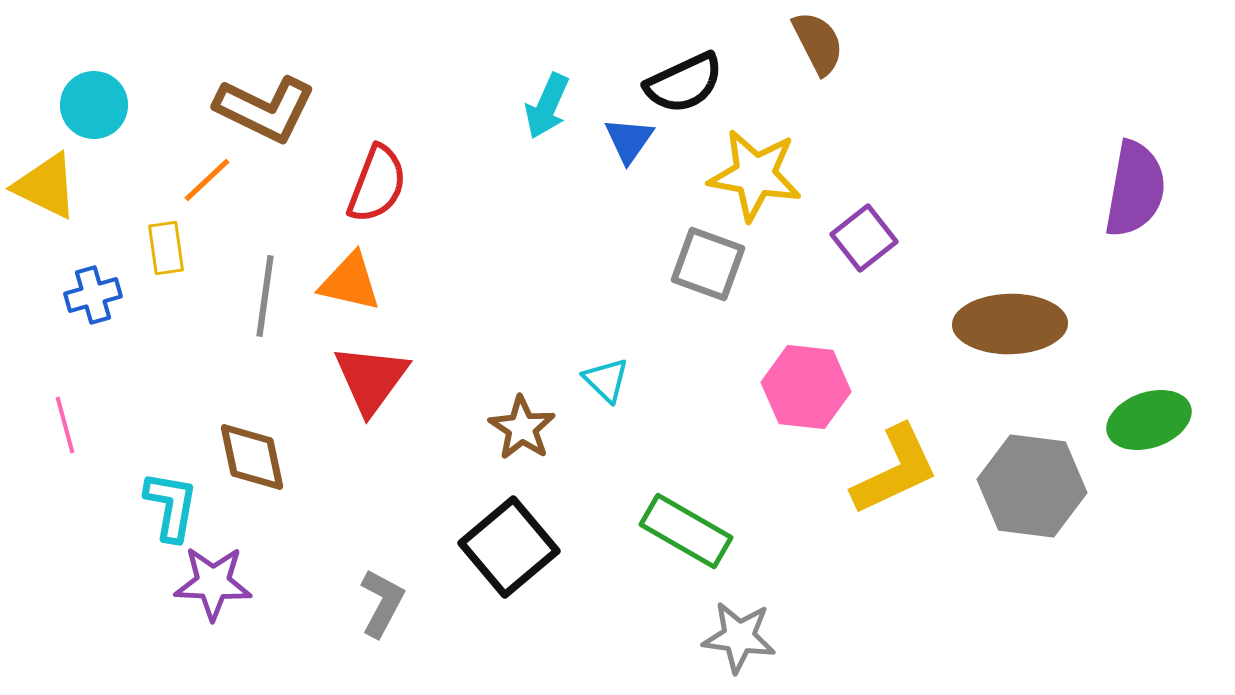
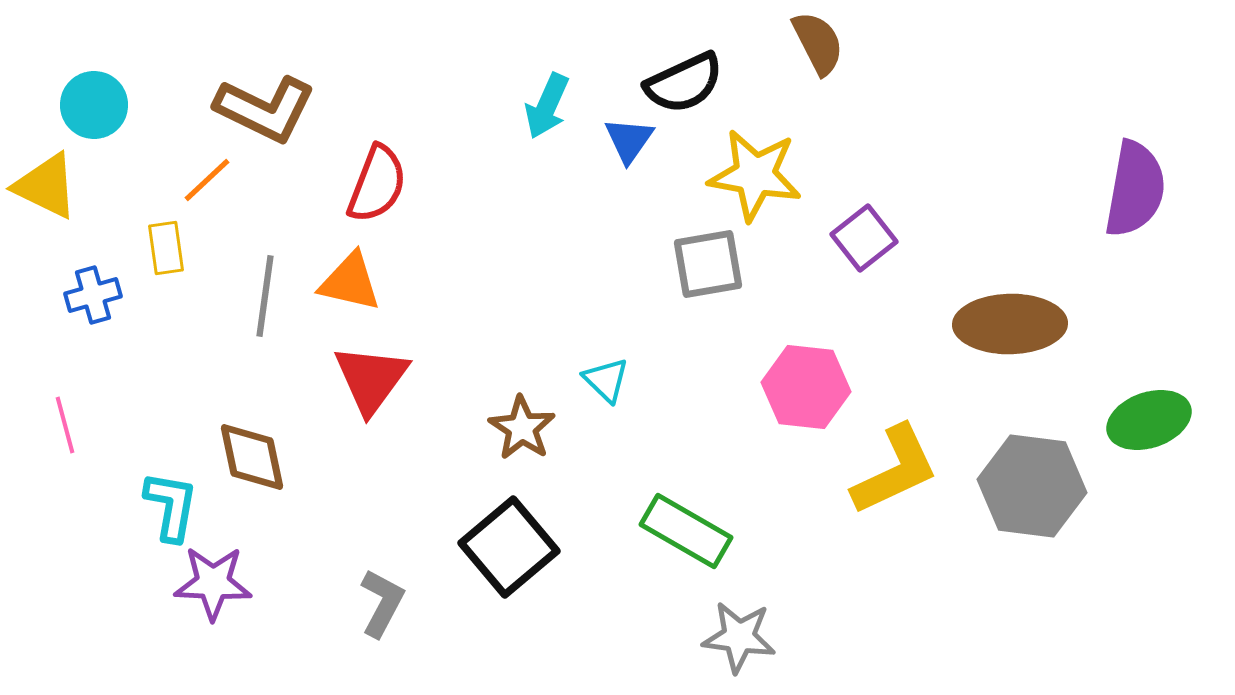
gray square: rotated 30 degrees counterclockwise
